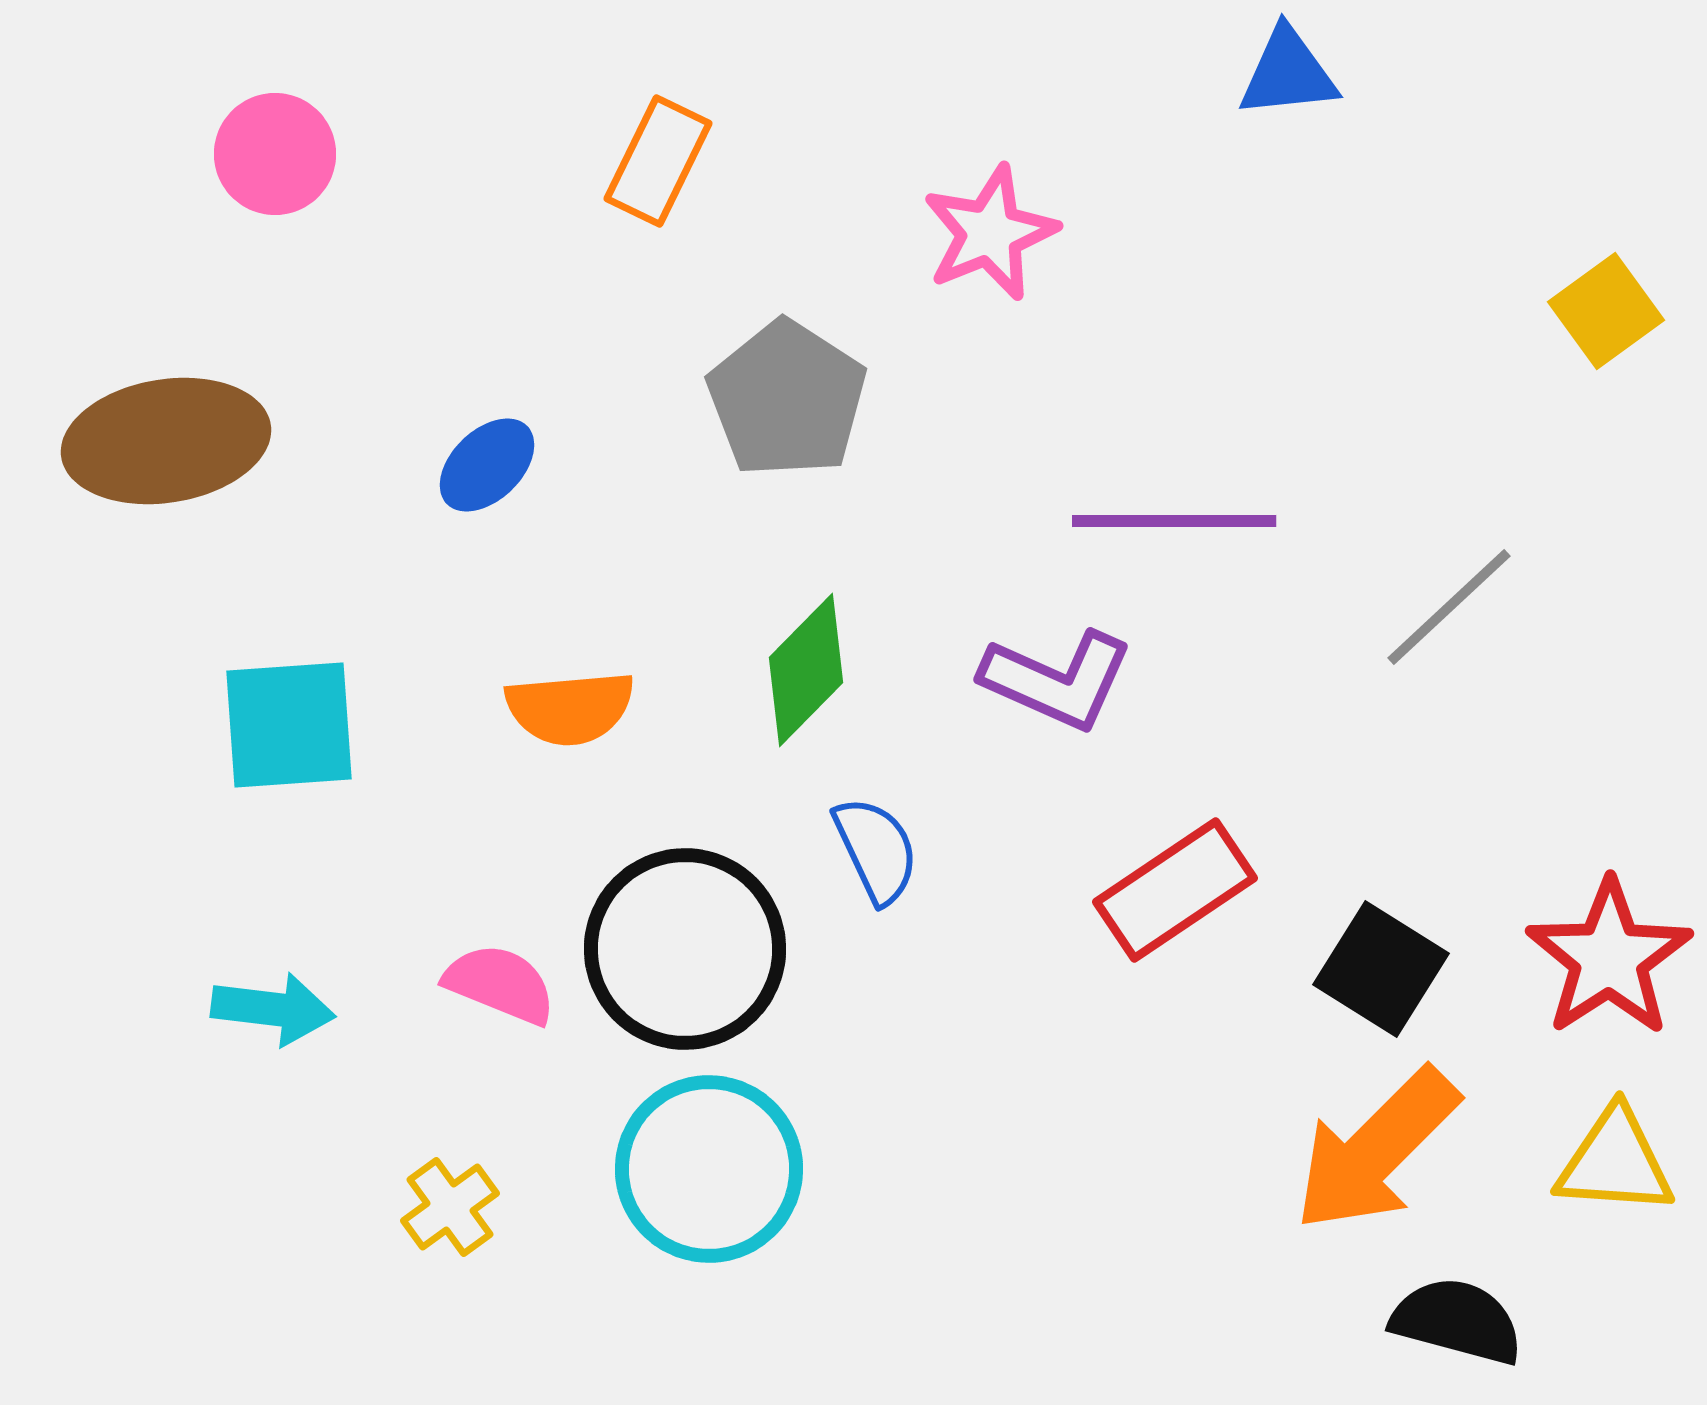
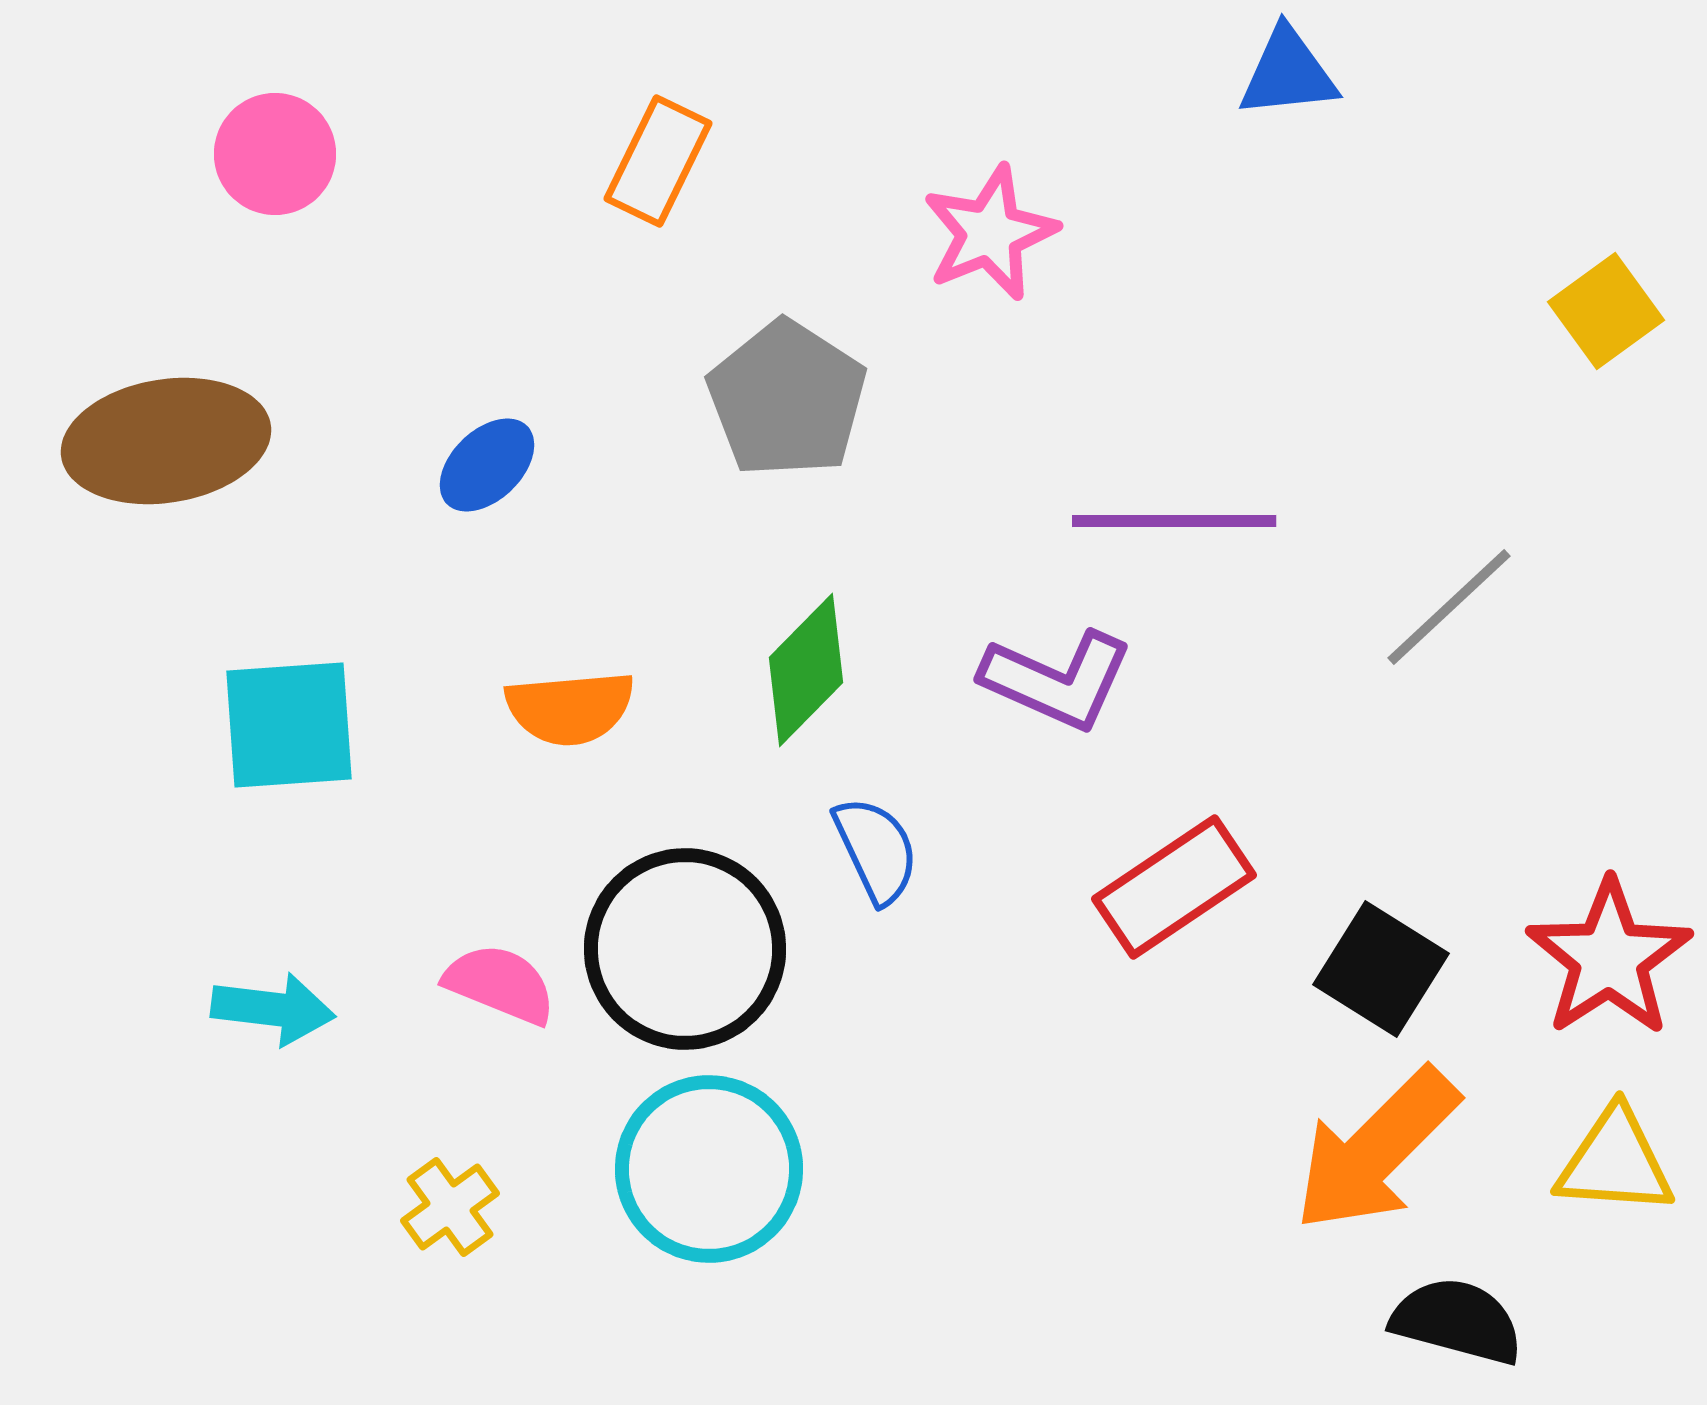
red rectangle: moved 1 px left, 3 px up
